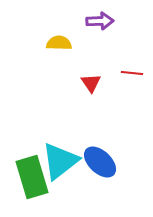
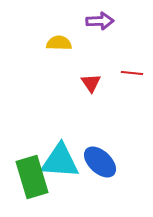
cyan triangle: rotated 42 degrees clockwise
